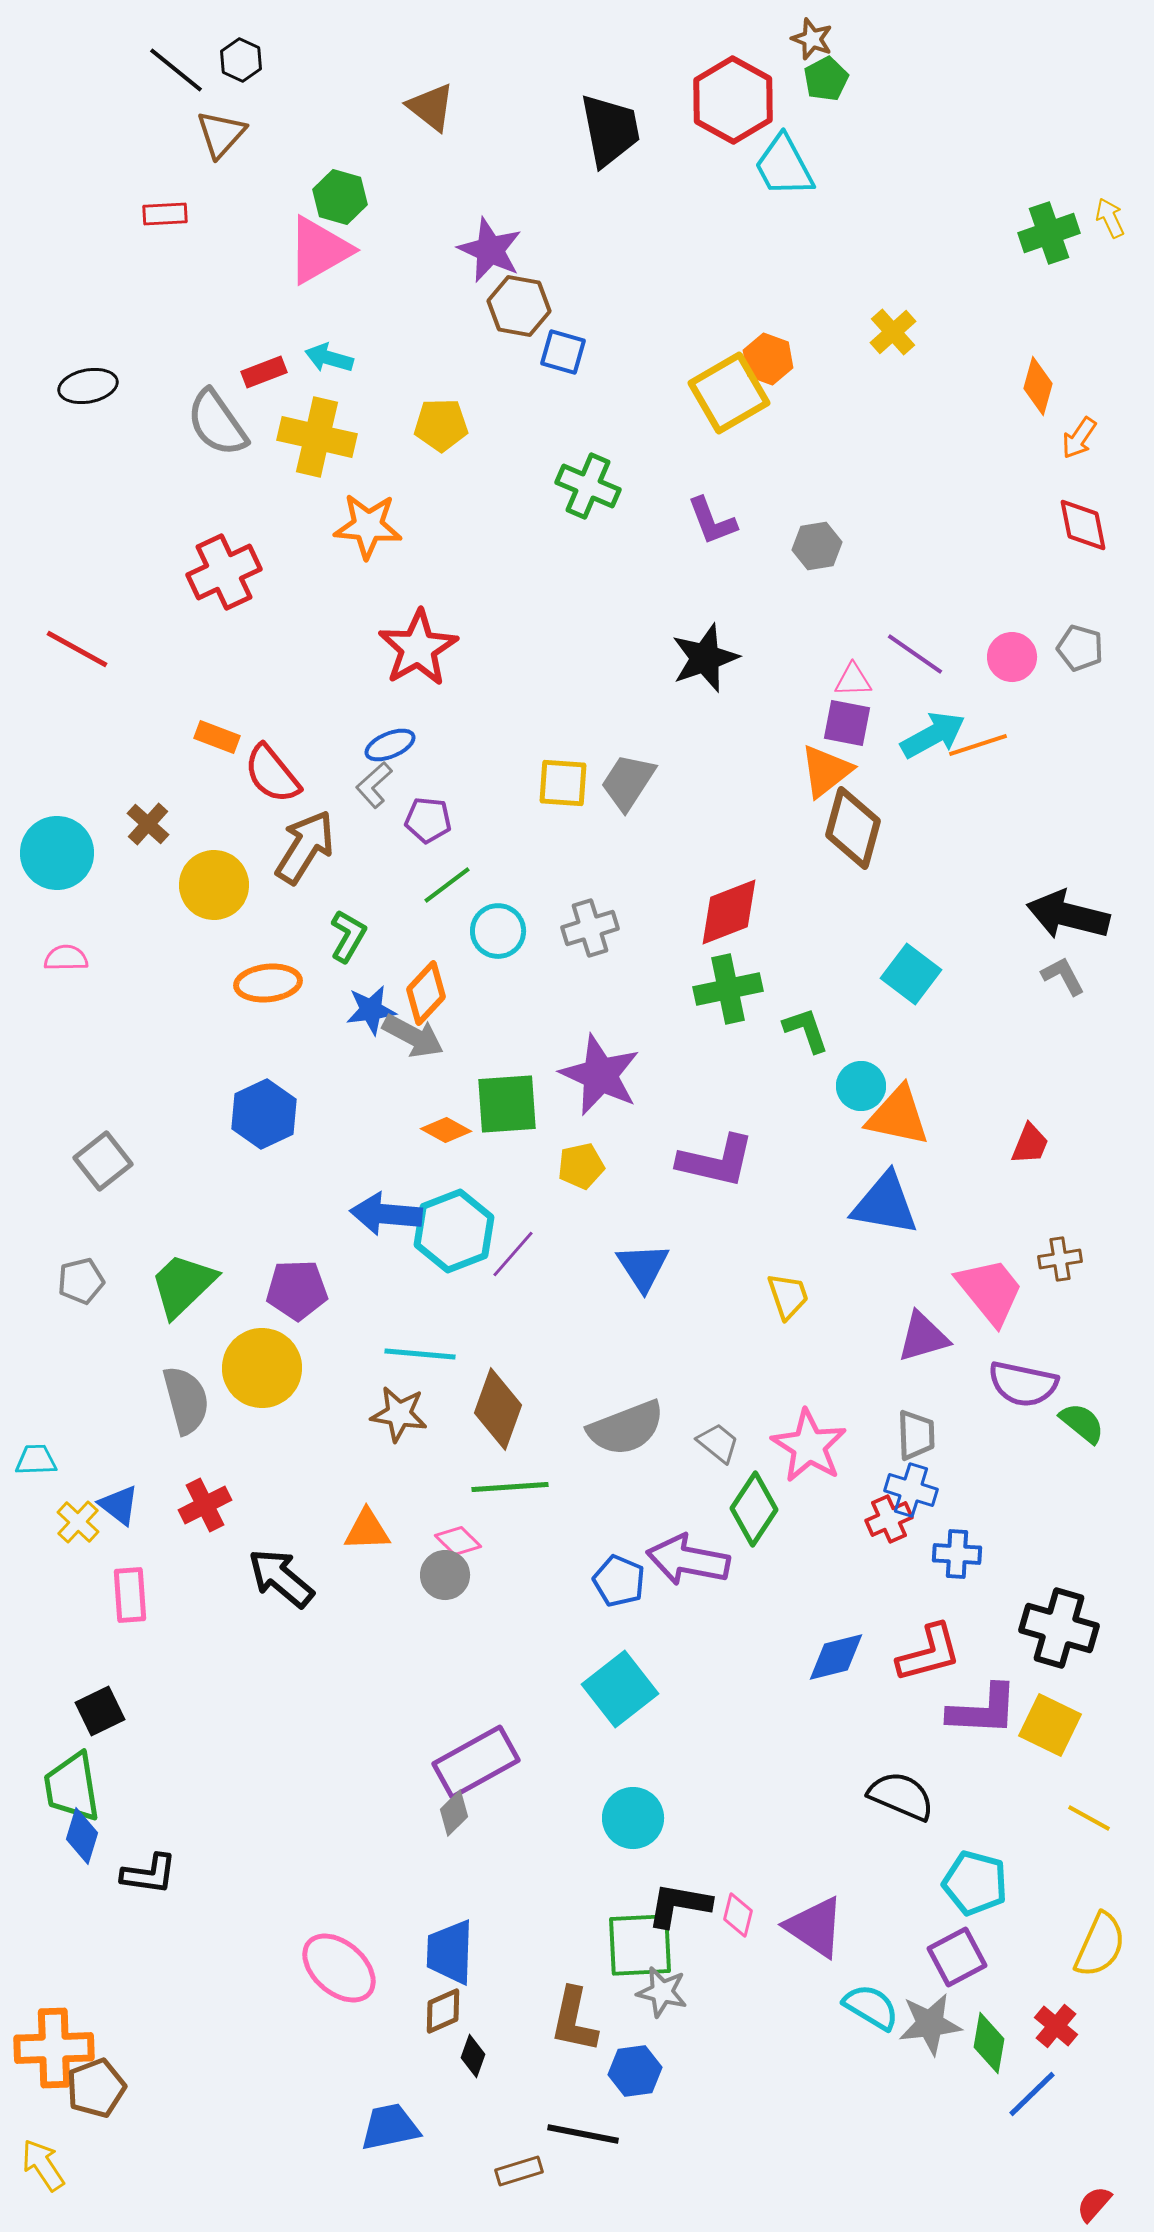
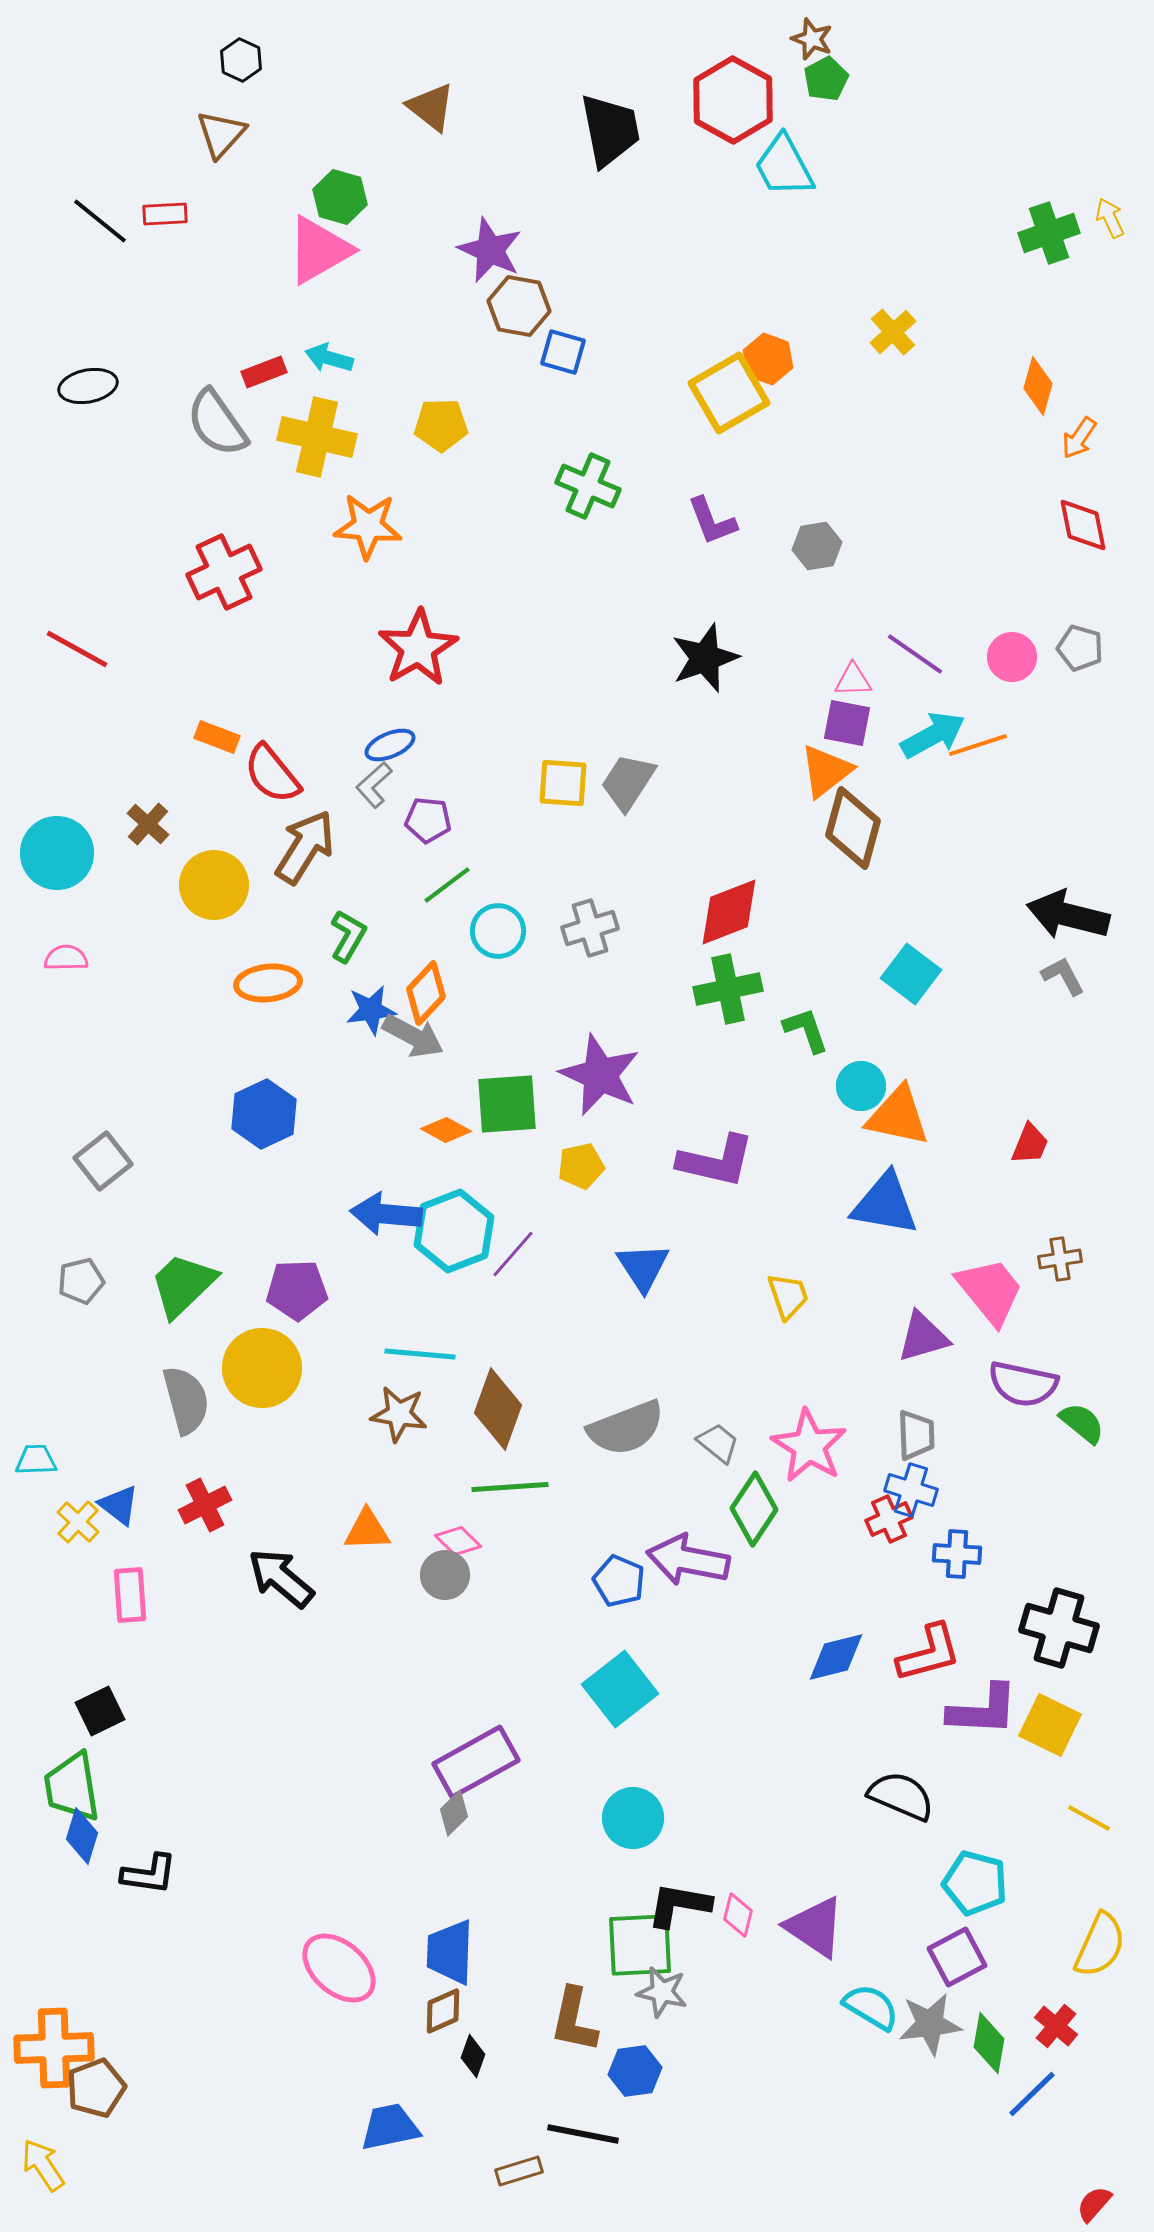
black line at (176, 70): moved 76 px left, 151 px down
